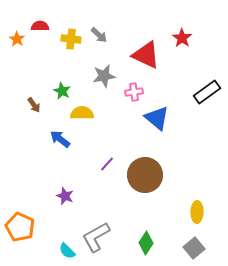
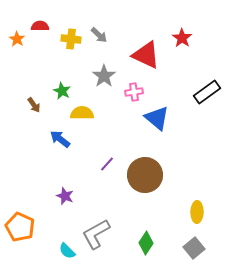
gray star: rotated 25 degrees counterclockwise
gray L-shape: moved 3 px up
